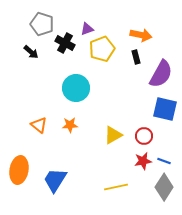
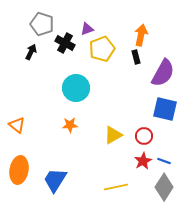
orange arrow: rotated 90 degrees counterclockwise
black arrow: rotated 105 degrees counterclockwise
purple semicircle: moved 2 px right, 1 px up
orange triangle: moved 22 px left
red star: rotated 18 degrees counterclockwise
